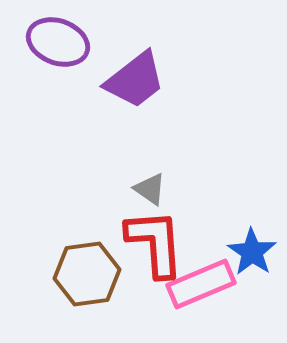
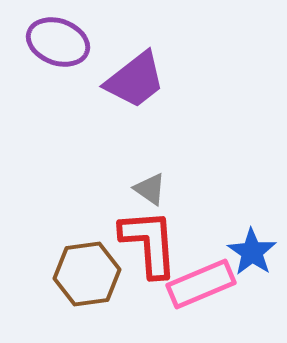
red L-shape: moved 6 px left
